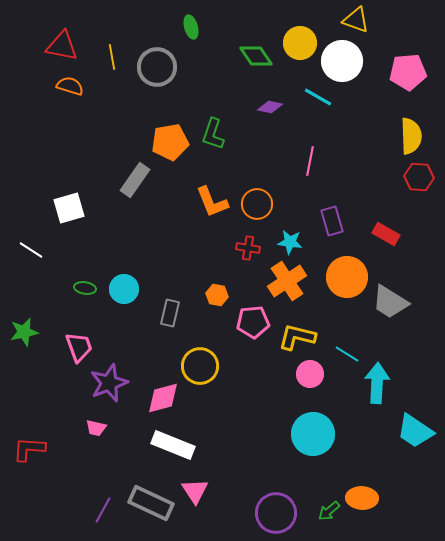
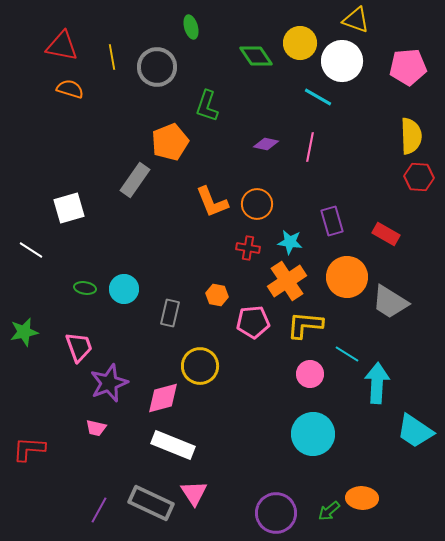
pink pentagon at (408, 72): moved 5 px up
orange semicircle at (70, 86): moved 3 px down
purple diamond at (270, 107): moved 4 px left, 37 px down
green L-shape at (213, 134): moved 6 px left, 28 px up
orange pentagon at (170, 142): rotated 12 degrees counterclockwise
pink line at (310, 161): moved 14 px up
yellow L-shape at (297, 337): moved 8 px right, 12 px up; rotated 9 degrees counterclockwise
pink triangle at (195, 491): moved 1 px left, 2 px down
purple line at (103, 510): moved 4 px left
